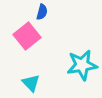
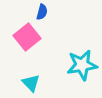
pink square: moved 1 px down
